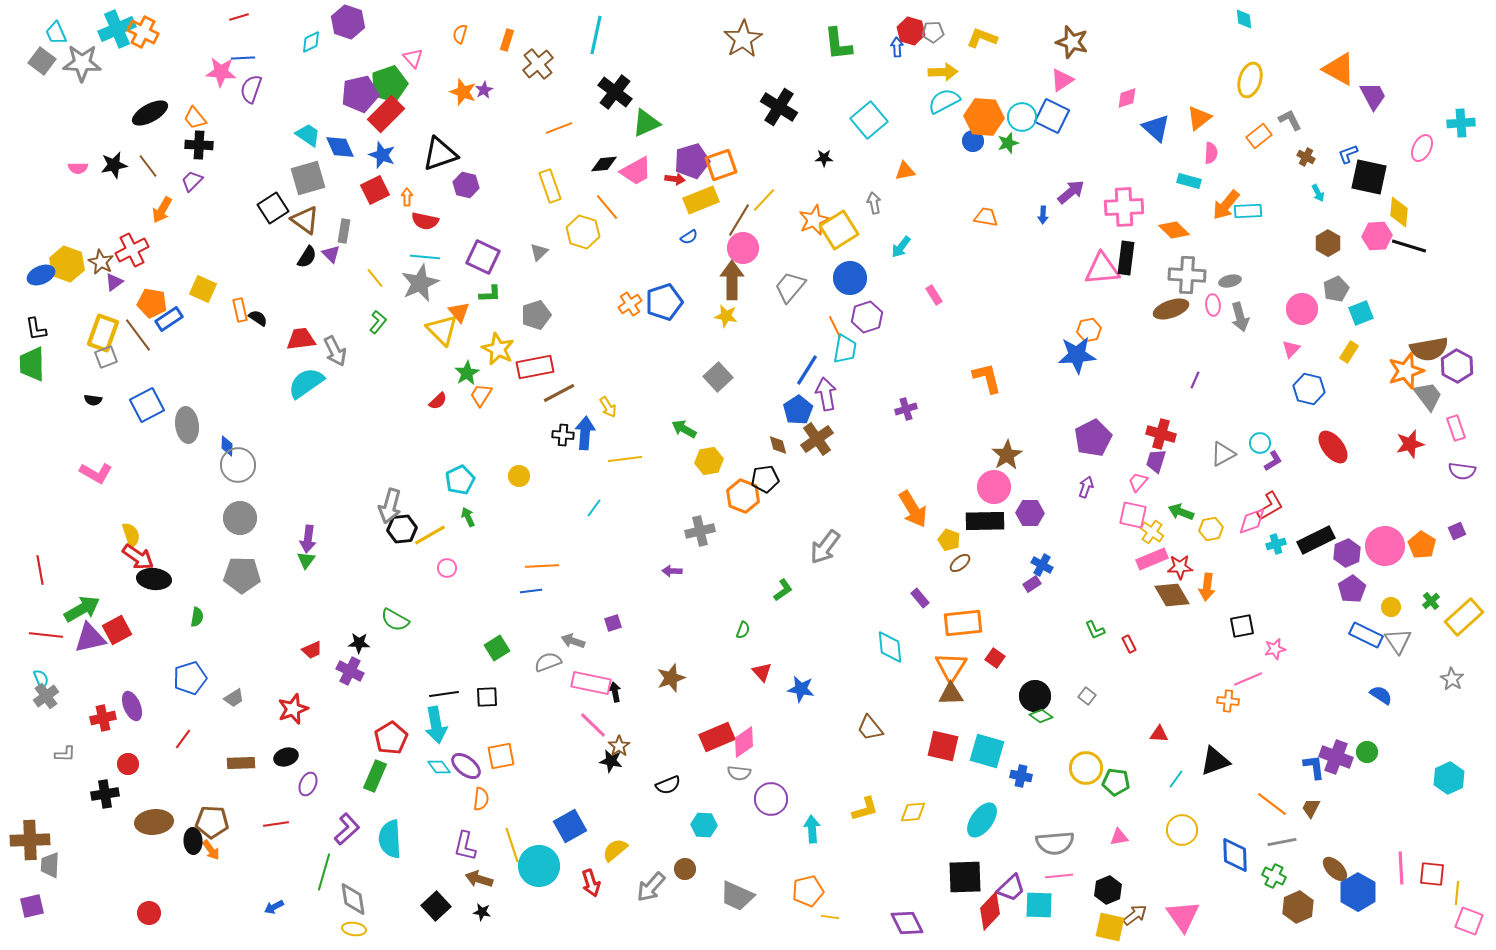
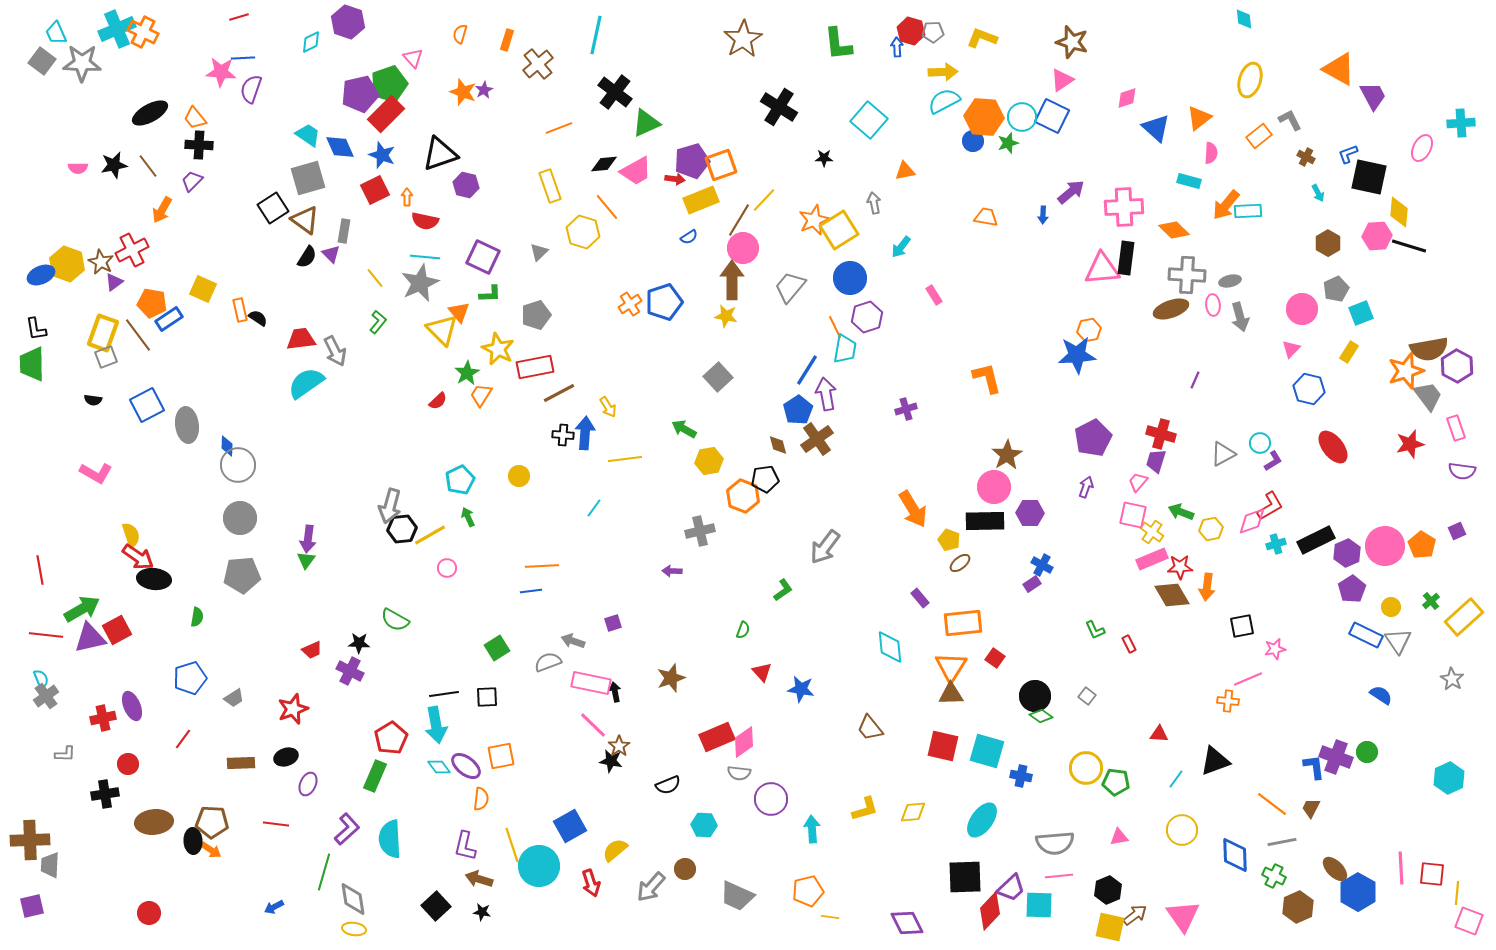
cyan square at (869, 120): rotated 9 degrees counterclockwise
gray pentagon at (242, 575): rotated 6 degrees counterclockwise
red line at (276, 824): rotated 15 degrees clockwise
orange arrow at (211, 850): rotated 20 degrees counterclockwise
